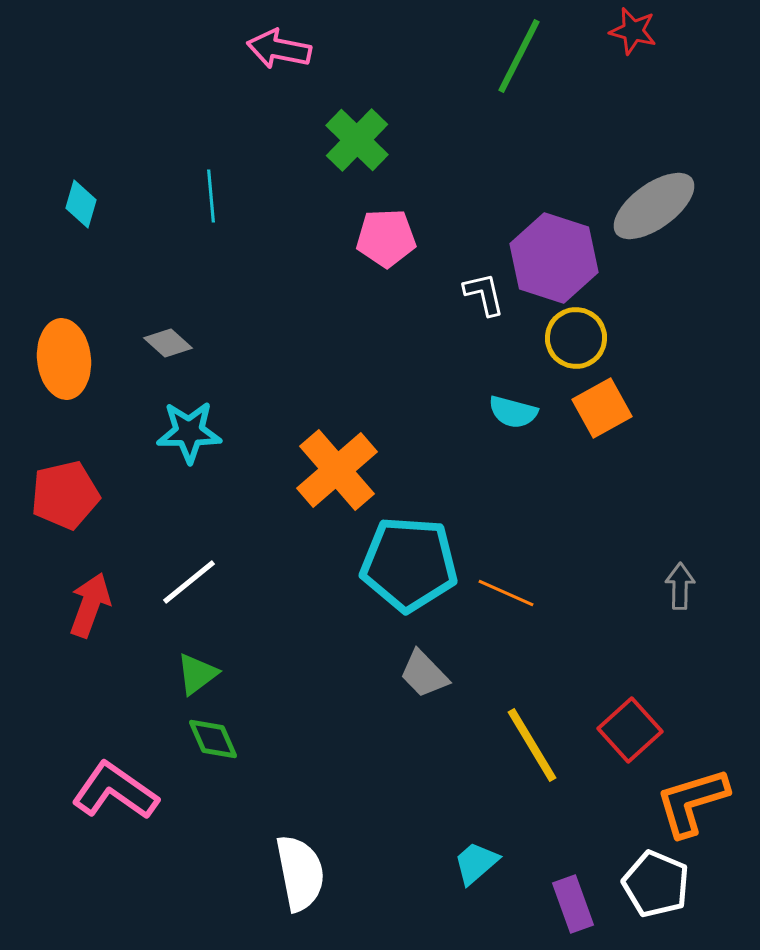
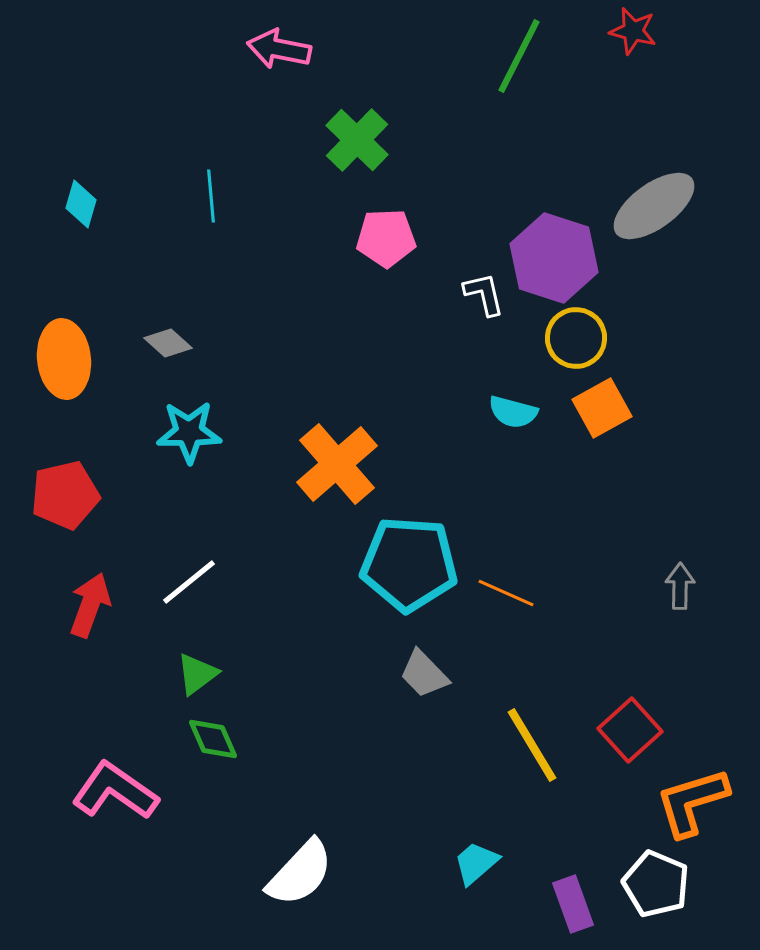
orange cross: moved 6 px up
white semicircle: rotated 54 degrees clockwise
